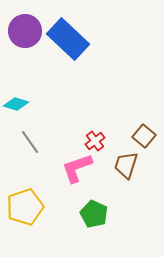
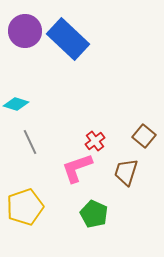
gray line: rotated 10 degrees clockwise
brown trapezoid: moved 7 px down
